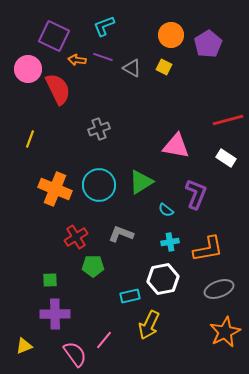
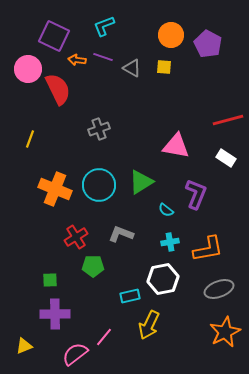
purple pentagon: rotated 12 degrees counterclockwise
yellow square: rotated 21 degrees counterclockwise
pink line: moved 3 px up
pink semicircle: rotated 92 degrees counterclockwise
